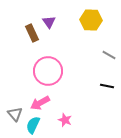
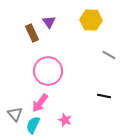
black line: moved 3 px left, 10 px down
pink arrow: rotated 24 degrees counterclockwise
